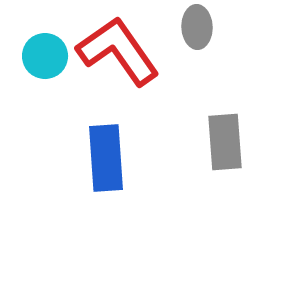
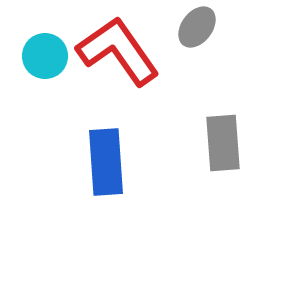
gray ellipse: rotated 39 degrees clockwise
gray rectangle: moved 2 px left, 1 px down
blue rectangle: moved 4 px down
